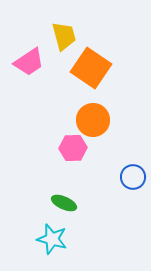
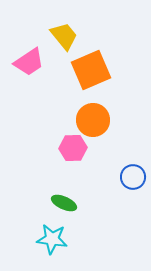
yellow trapezoid: rotated 24 degrees counterclockwise
orange square: moved 2 px down; rotated 33 degrees clockwise
cyan star: rotated 8 degrees counterclockwise
